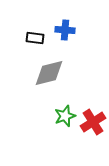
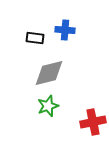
green star: moved 17 px left, 10 px up
red cross: rotated 20 degrees clockwise
